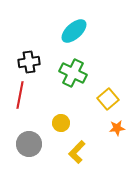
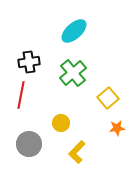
green cross: rotated 24 degrees clockwise
red line: moved 1 px right
yellow square: moved 1 px up
